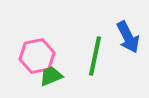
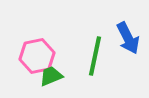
blue arrow: moved 1 px down
